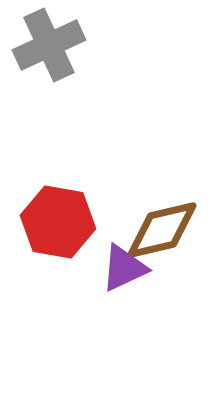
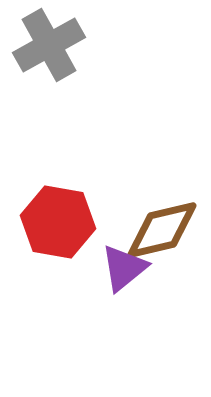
gray cross: rotated 4 degrees counterclockwise
purple triangle: rotated 14 degrees counterclockwise
